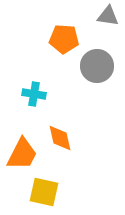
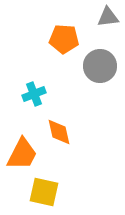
gray triangle: moved 1 px down; rotated 15 degrees counterclockwise
gray circle: moved 3 px right
cyan cross: rotated 30 degrees counterclockwise
orange diamond: moved 1 px left, 6 px up
